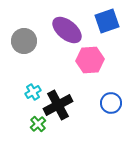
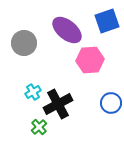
gray circle: moved 2 px down
black cross: moved 1 px up
green cross: moved 1 px right, 3 px down
